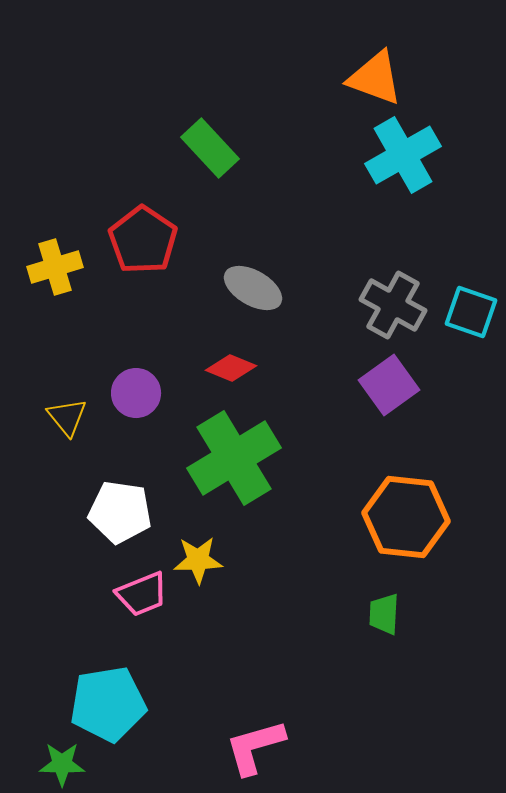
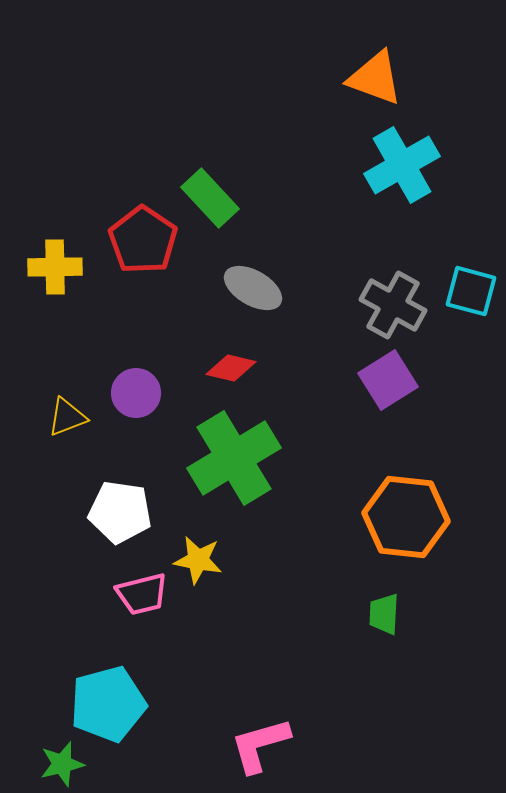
green rectangle: moved 50 px down
cyan cross: moved 1 px left, 10 px down
yellow cross: rotated 16 degrees clockwise
cyan square: moved 21 px up; rotated 4 degrees counterclockwise
red diamond: rotated 9 degrees counterclockwise
purple square: moved 1 px left, 5 px up; rotated 4 degrees clockwise
yellow triangle: rotated 48 degrees clockwise
yellow star: rotated 12 degrees clockwise
pink trapezoid: rotated 8 degrees clockwise
cyan pentagon: rotated 6 degrees counterclockwise
pink L-shape: moved 5 px right, 2 px up
green star: rotated 15 degrees counterclockwise
